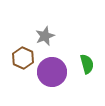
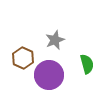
gray star: moved 10 px right, 4 px down
purple circle: moved 3 px left, 3 px down
